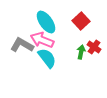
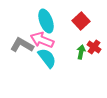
cyan ellipse: moved 1 px up; rotated 15 degrees clockwise
